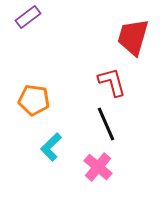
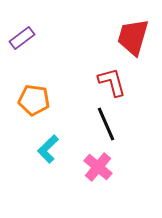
purple rectangle: moved 6 px left, 21 px down
cyan L-shape: moved 3 px left, 2 px down
